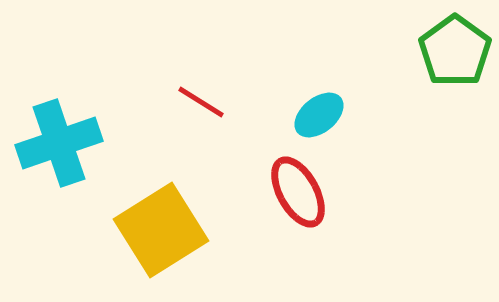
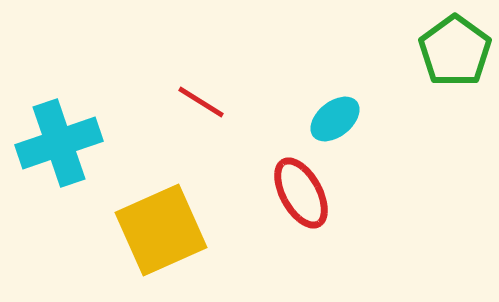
cyan ellipse: moved 16 px right, 4 px down
red ellipse: moved 3 px right, 1 px down
yellow square: rotated 8 degrees clockwise
